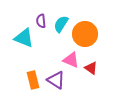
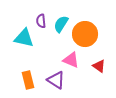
cyan triangle: rotated 10 degrees counterclockwise
red triangle: moved 8 px right, 2 px up
orange rectangle: moved 5 px left
